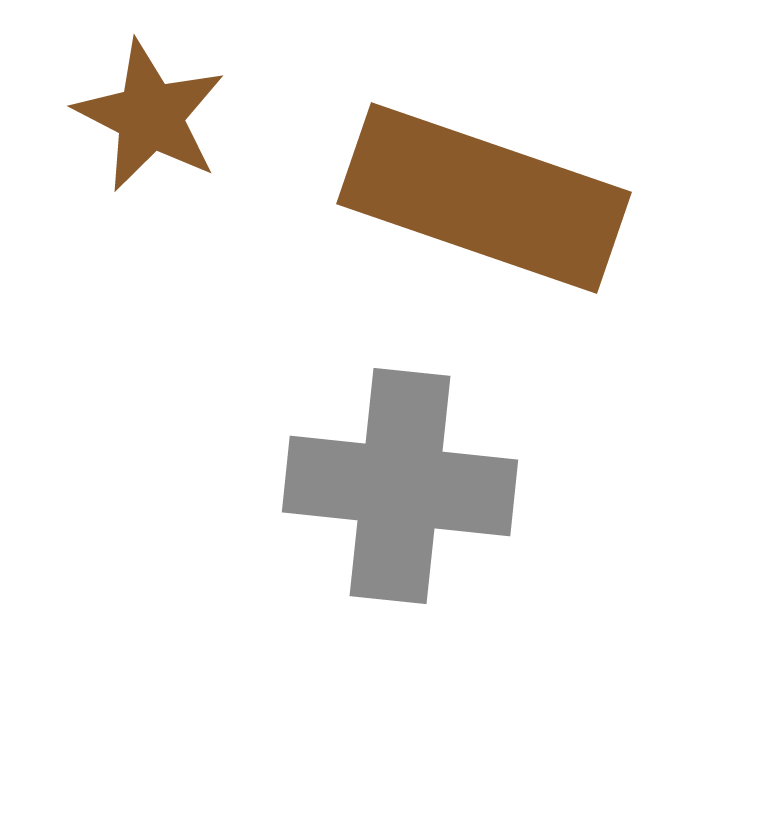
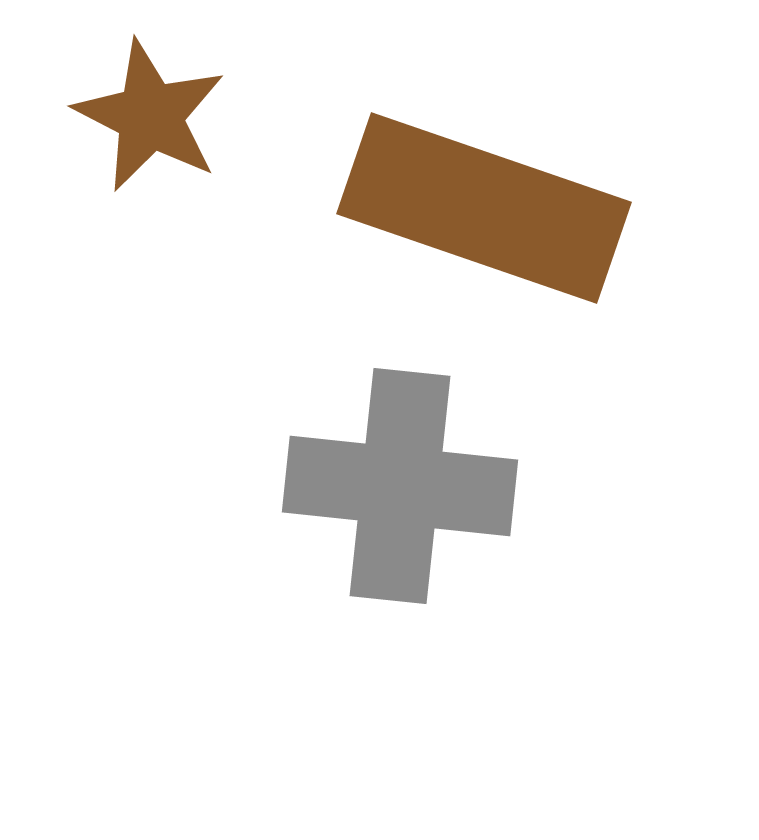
brown rectangle: moved 10 px down
